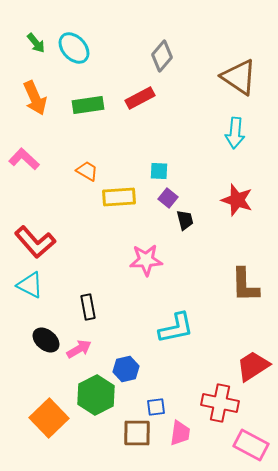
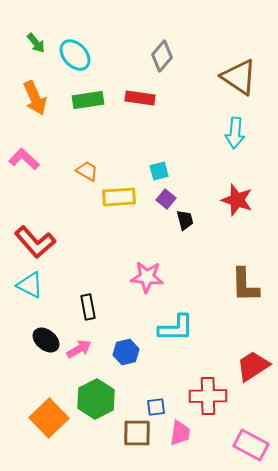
cyan ellipse: moved 1 px right, 7 px down
red rectangle: rotated 36 degrees clockwise
green rectangle: moved 5 px up
cyan square: rotated 18 degrees counterclockwise
purple square: moved 2 px left, 1 px down
pink star: moved 1 px right, 17 px down; rotated 8 degrees clockwise
cyan L-shape: rotated 12 degrees clockwise
blue hexagon: moved 17 px up
green hexagon: moved 4 px down
red cross: moved 12 px left, 7 px up; rotated 12 degrees counterclockwise
